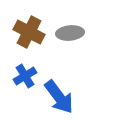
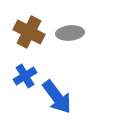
blue arrow: moved 2 px left
